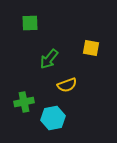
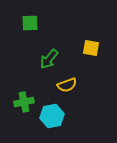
cyan hexagon: moved 1 px left, 2 px up
